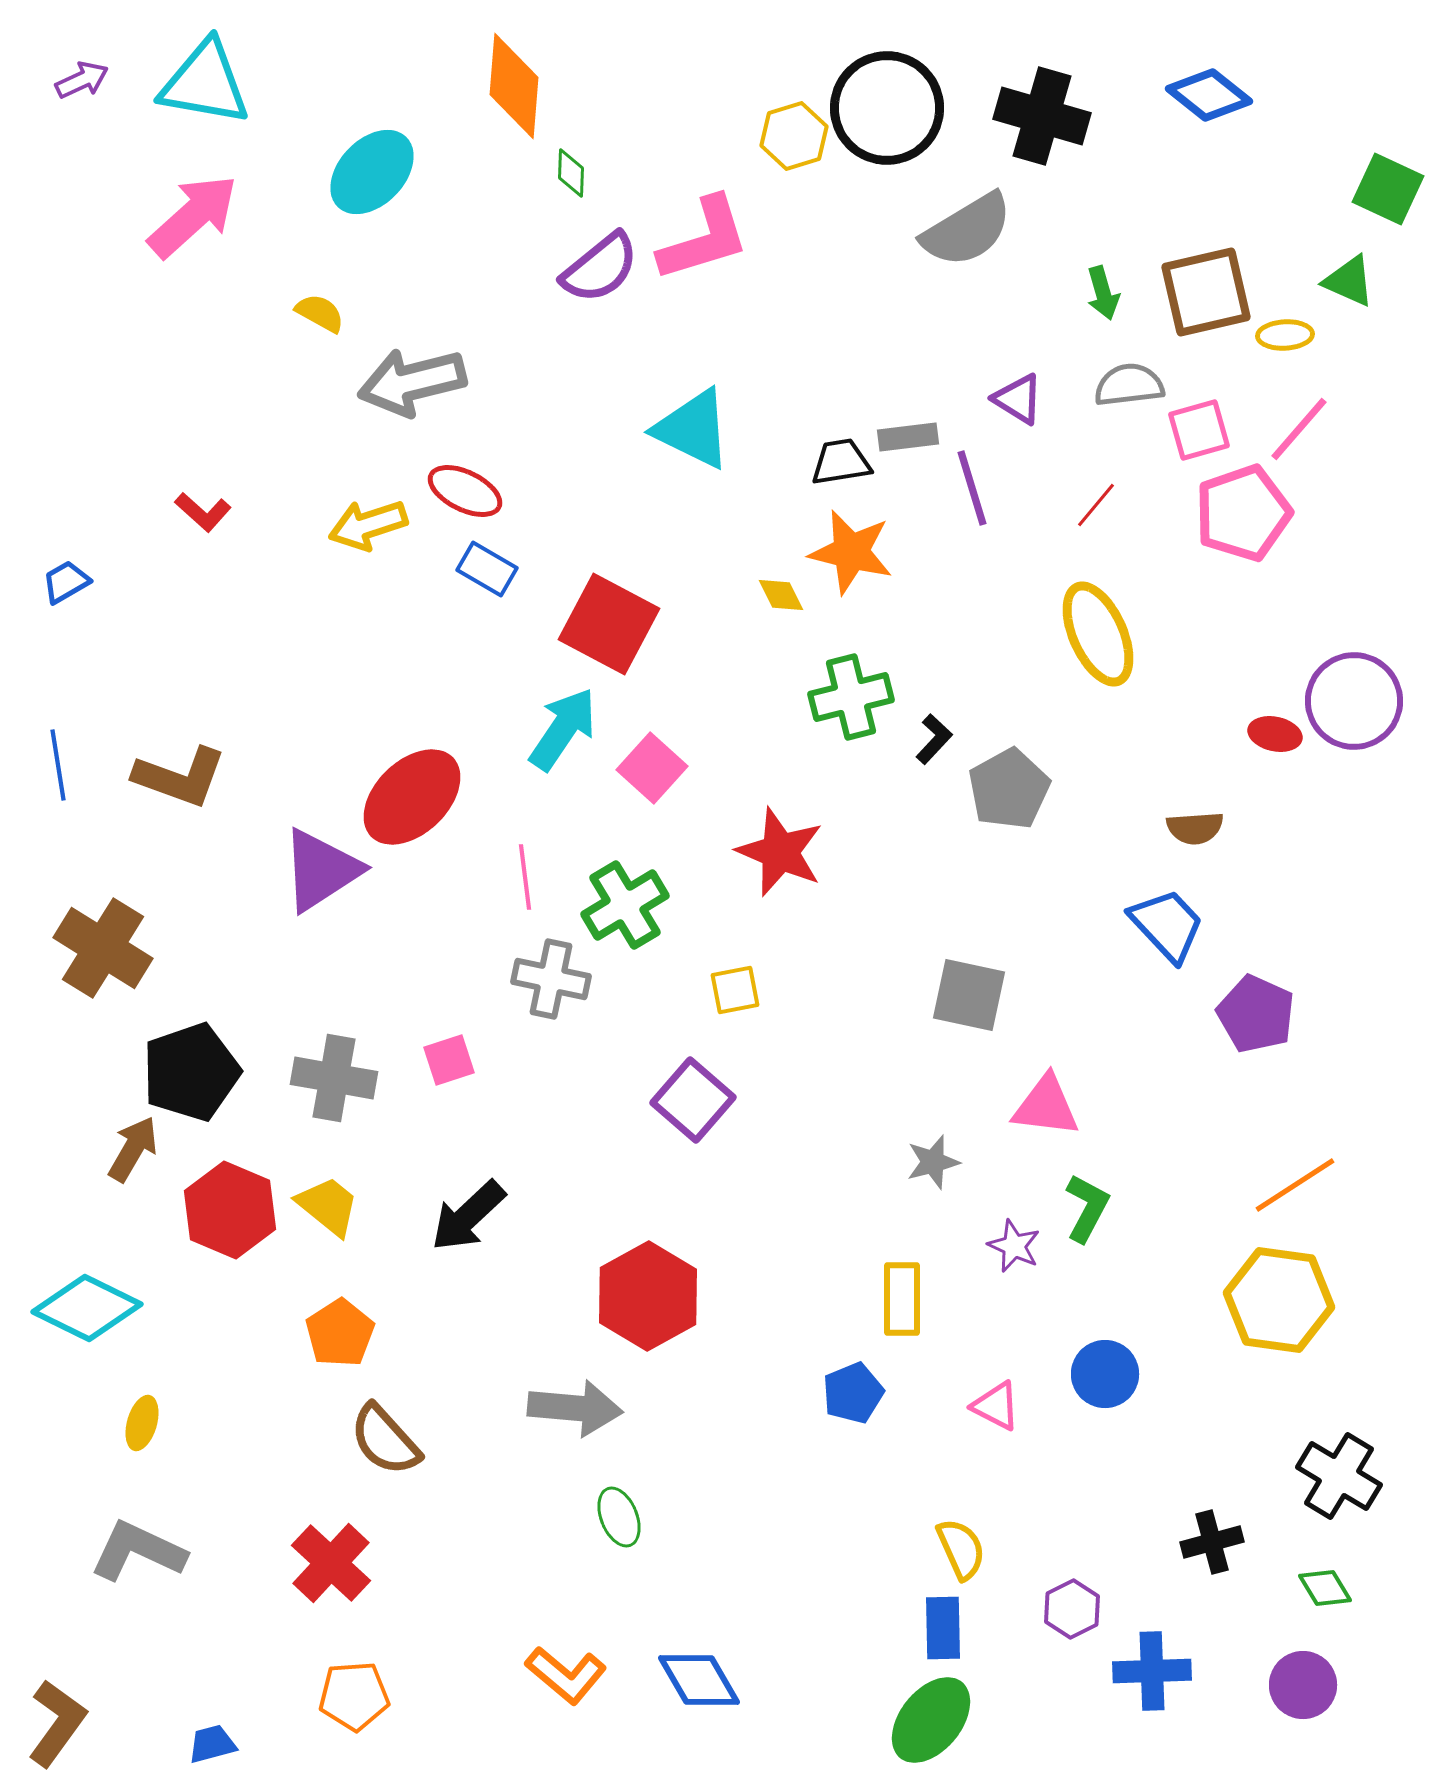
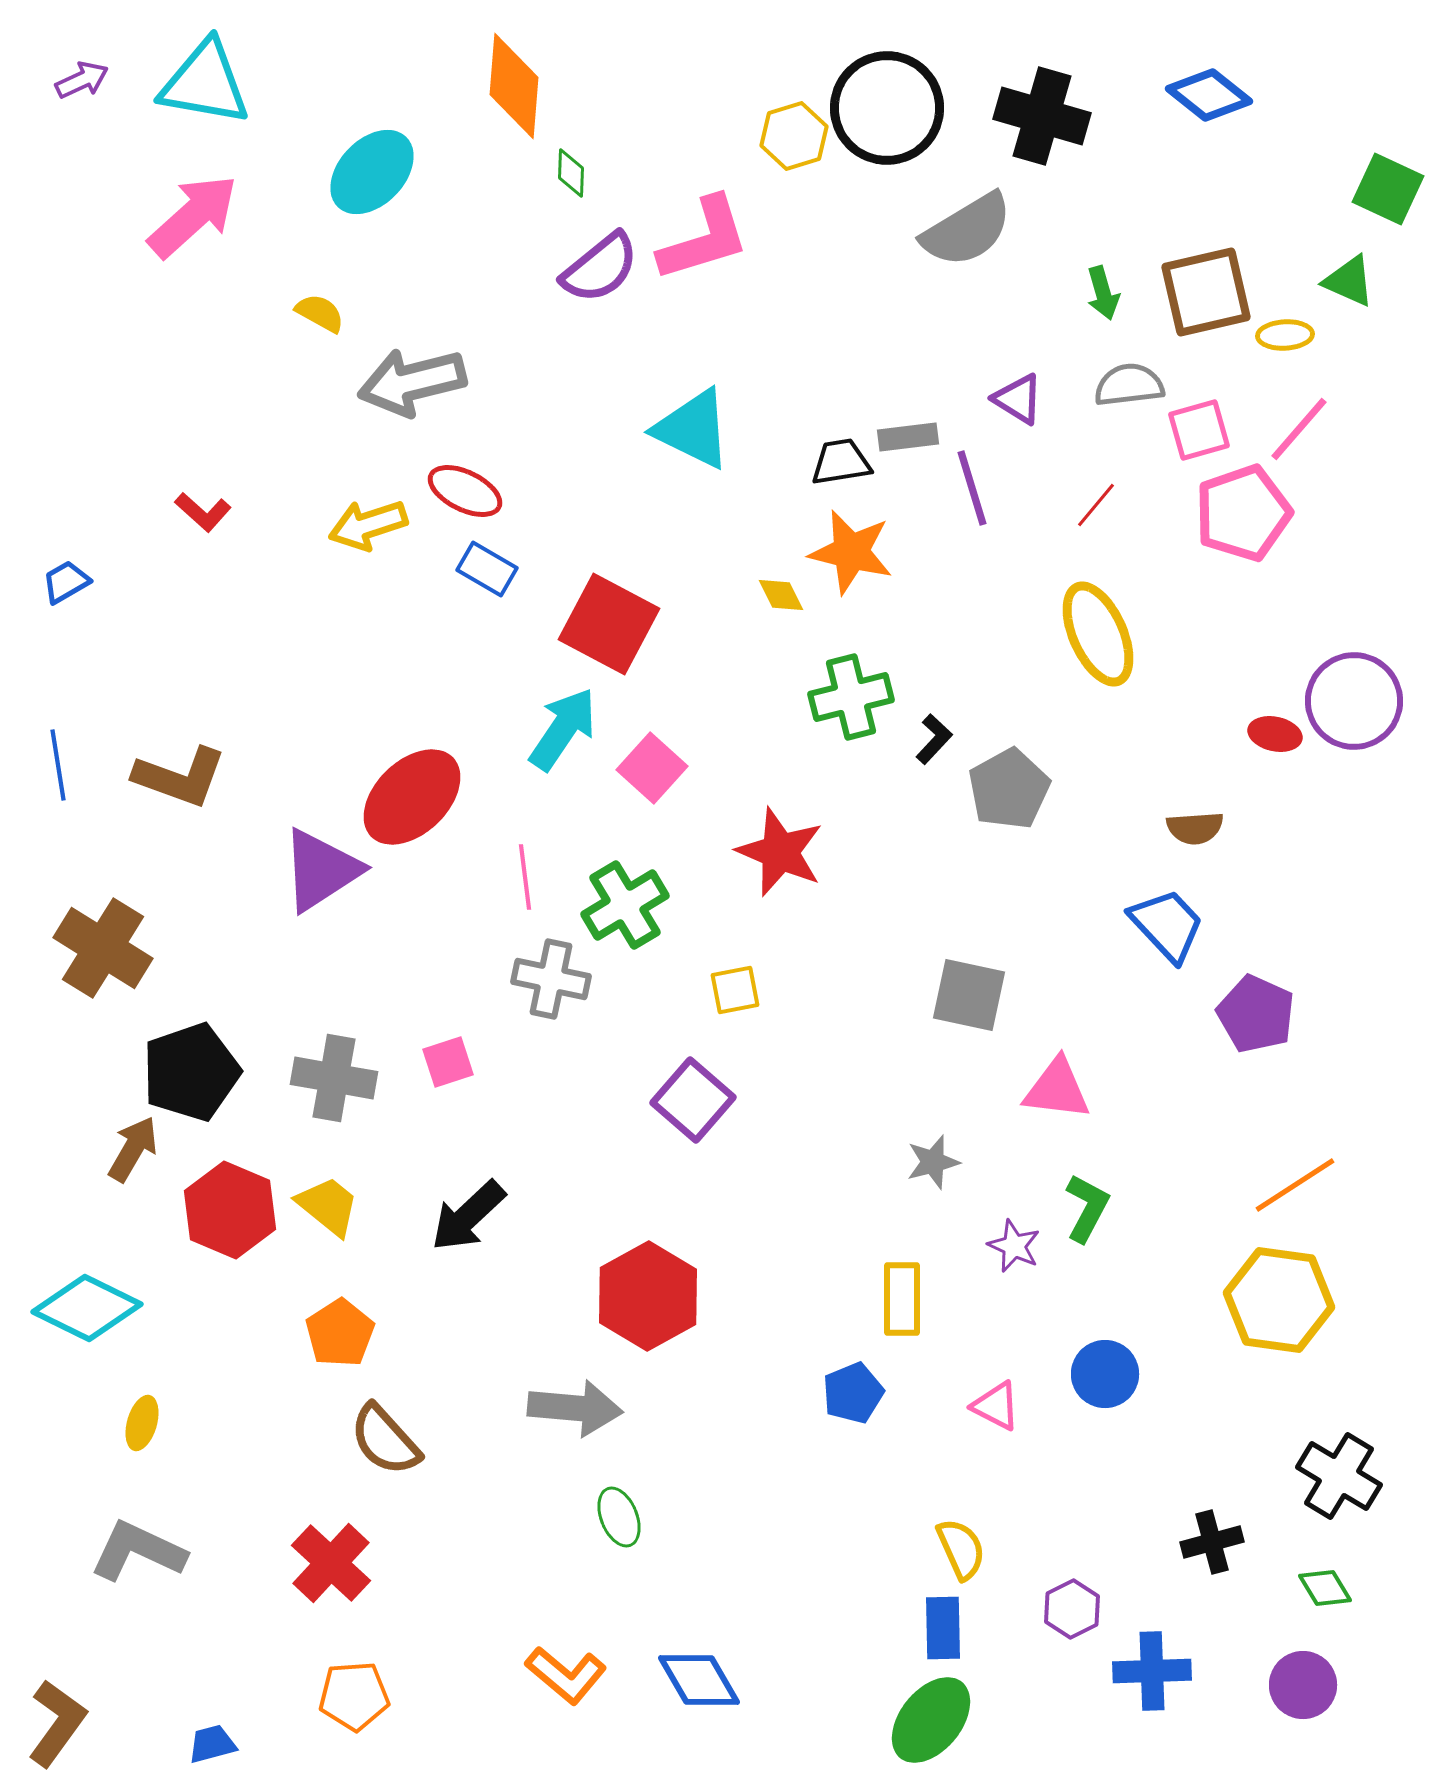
pink square at (449, 1060): moved 1 px left, 2 px down
pink triangle at (1046, 1106): moved 11 px right, 17 px up
